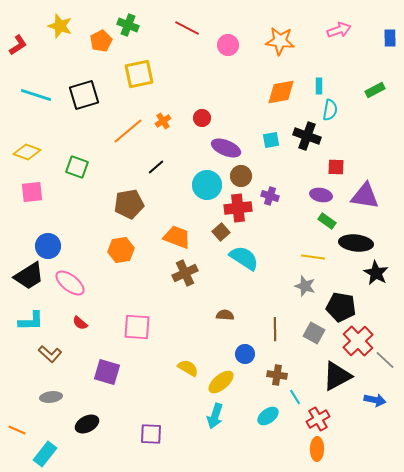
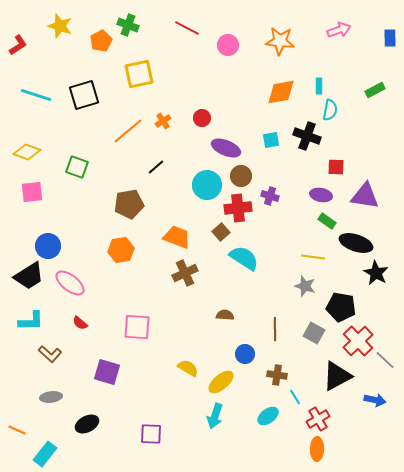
black ellipse at (356, 243): rotated 12 degrees clockwise
